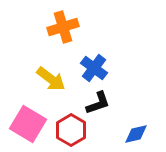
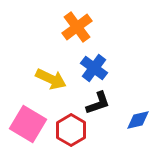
orange cross: moved 14 px right; rotated 20 degrees counterclockwise
yellow arrow: rotated 12 degrees counterclockwise
blue diamond: moved 2 px right, 14 px up
